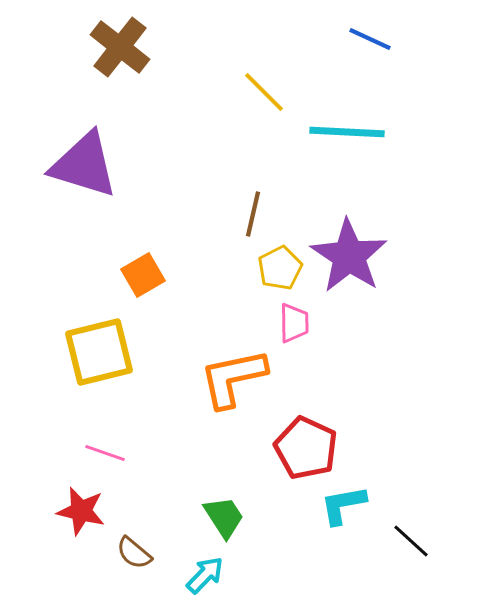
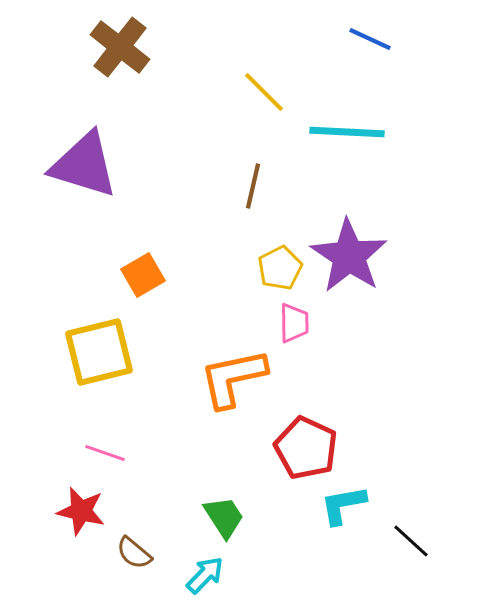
brown line: moved 28 px up
